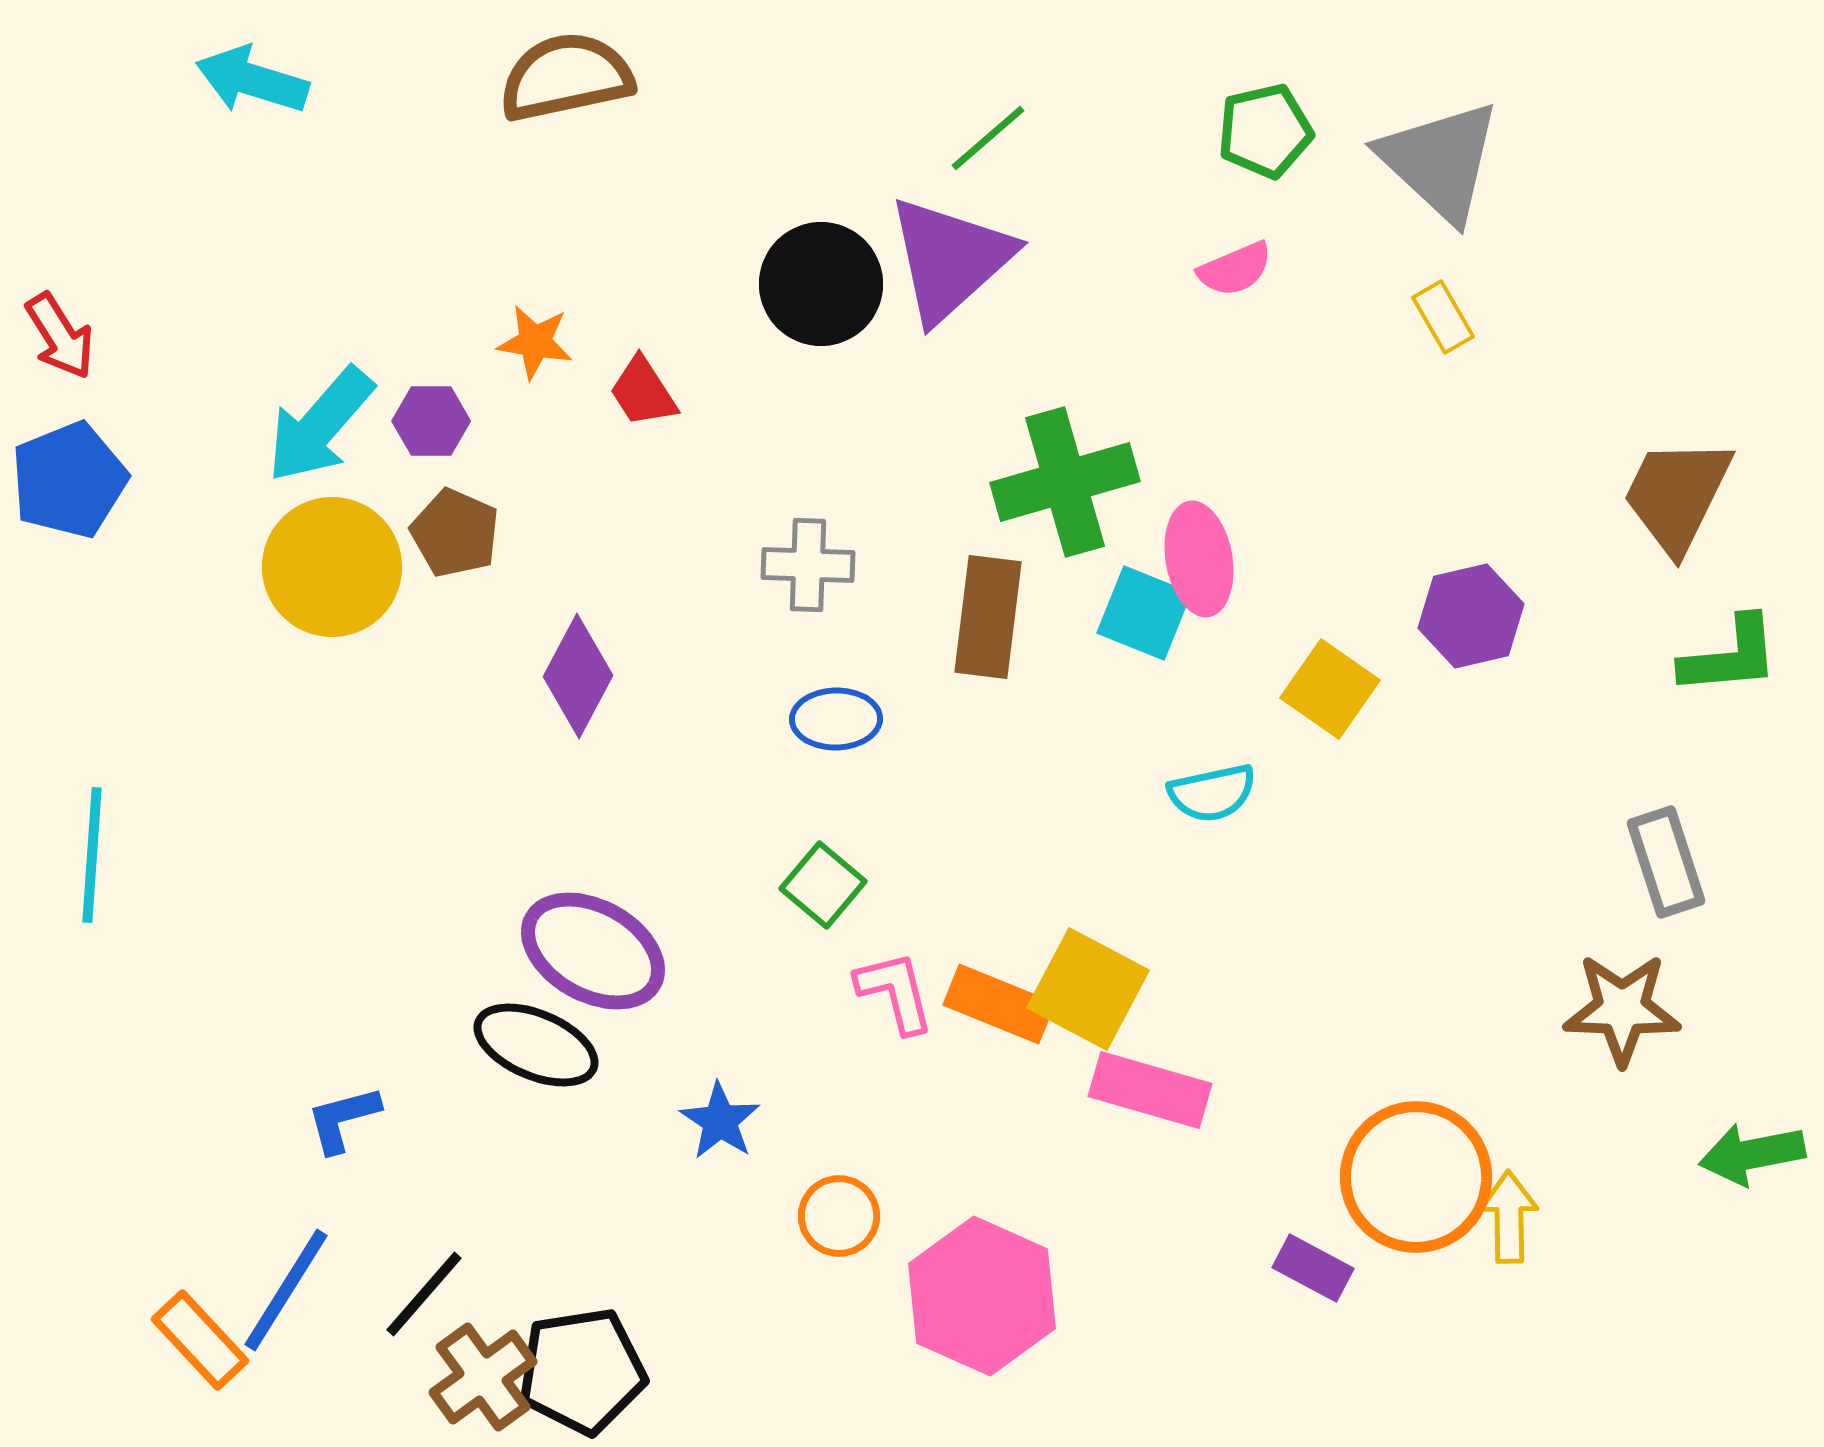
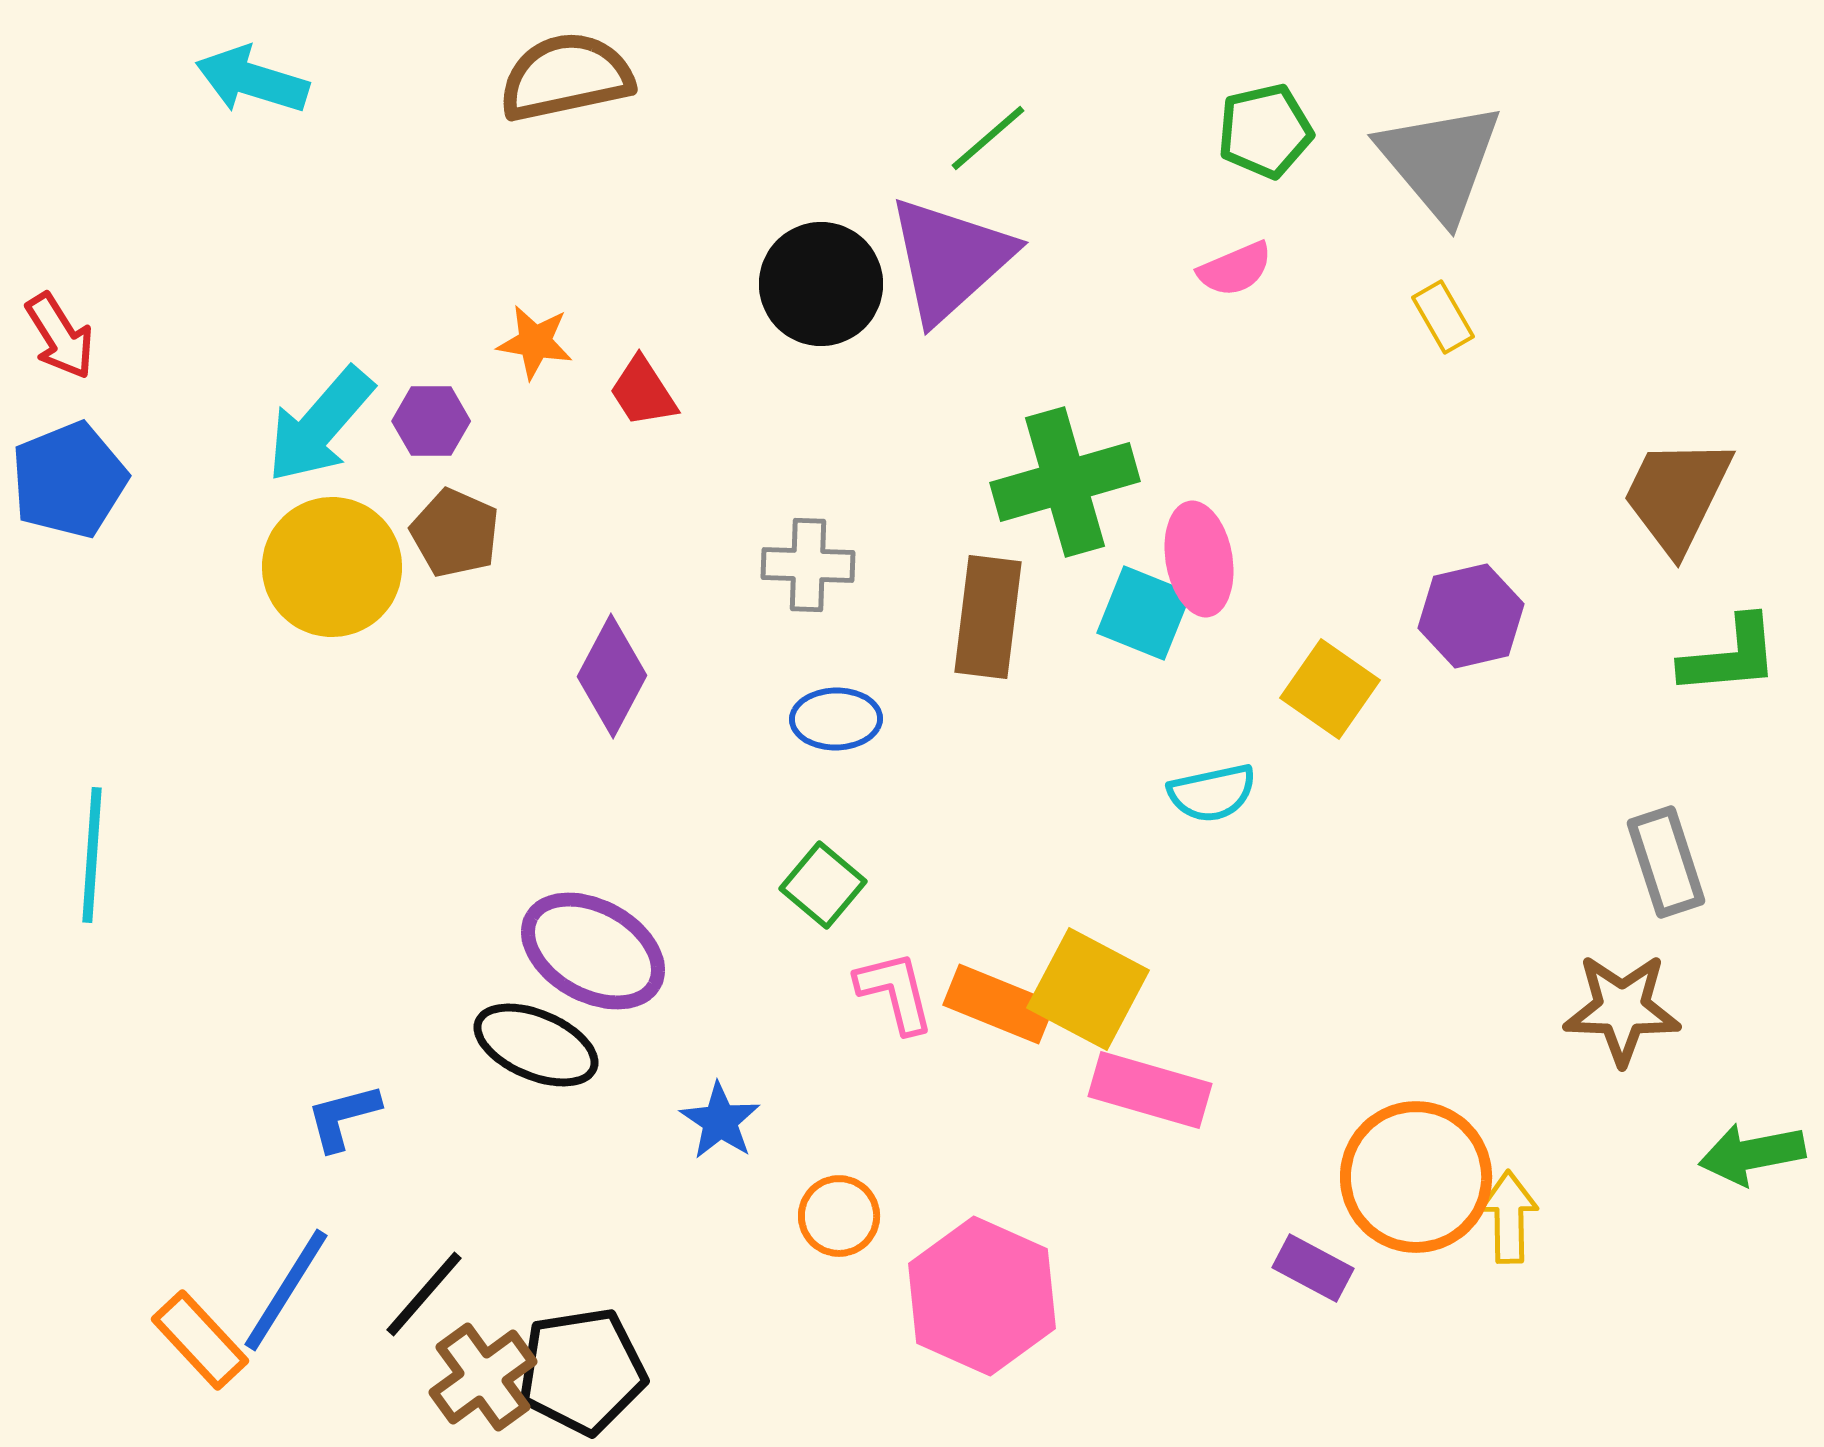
gray triangle at (1440, 161): rotated 7 degrees clockwise
purple diamond at (578, 676): moved 34 px right
blue L-shape at (343, 1119): moved 2 px up
